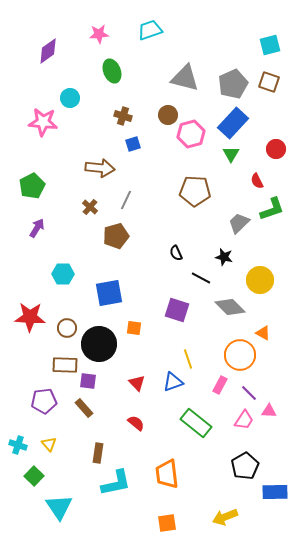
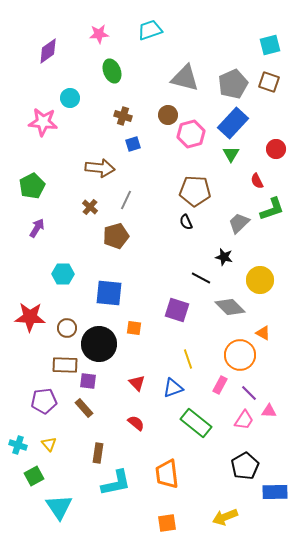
black semicircle at (176, 253): moved 10 px right, 31 px up
blue square at (109, 293): rotated 16 degrees clockwise
blue triangle at (173, 382): moved 6 px down
green square at (34, 476): rotated 18 degrees clockwise
